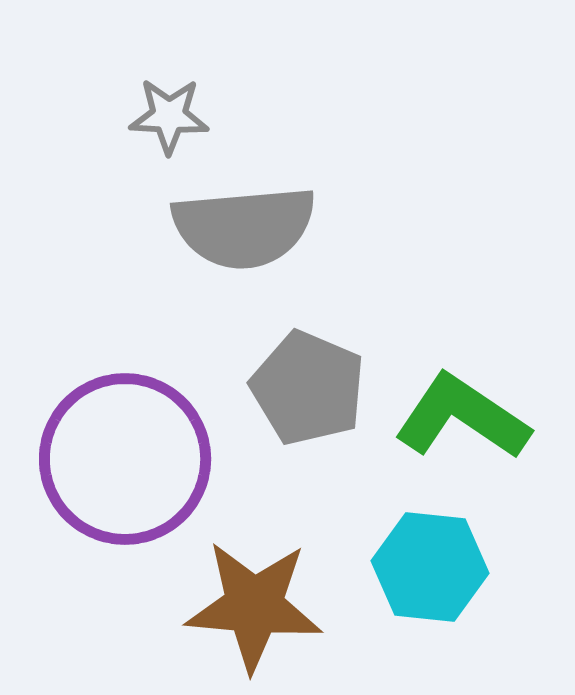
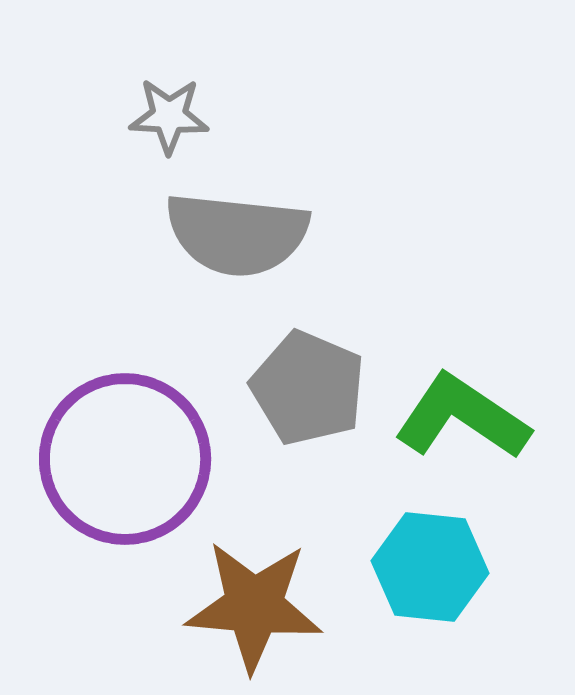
gray semicircle: moved 7 px left, 7 px down; rotated 11 degrees clockwise
